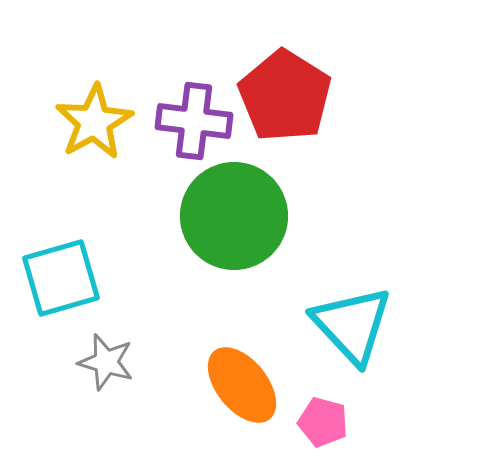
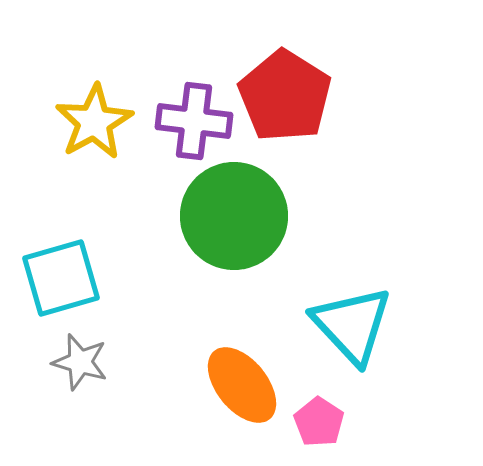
gray star: moved 26 px left
pink pentagon: moved 4 px left; rotated 18 degrees clockwise
